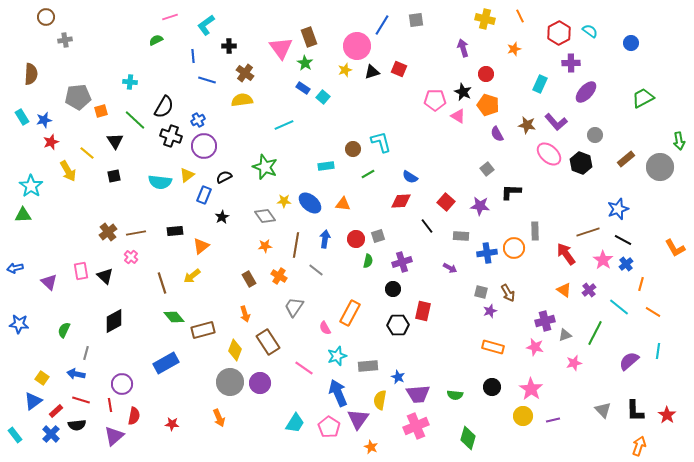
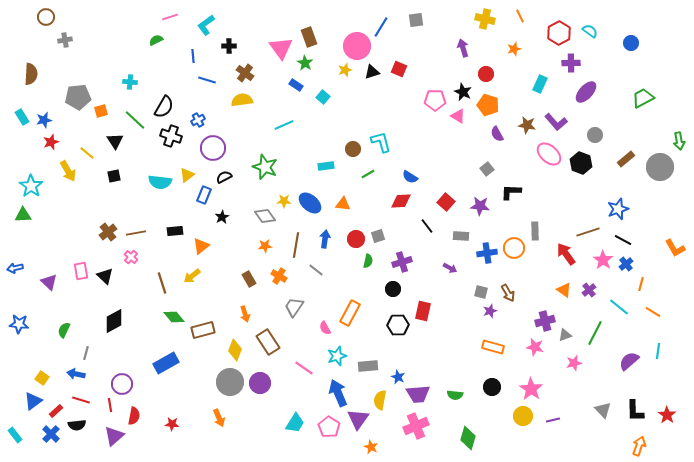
blue line at (382, 25): moved 1 px left, 2 px down
blue rectangle at (303, 88): moved 7 px left, 3 px up
purple circle at (204, 146): moved 9 px right, 2 px down
